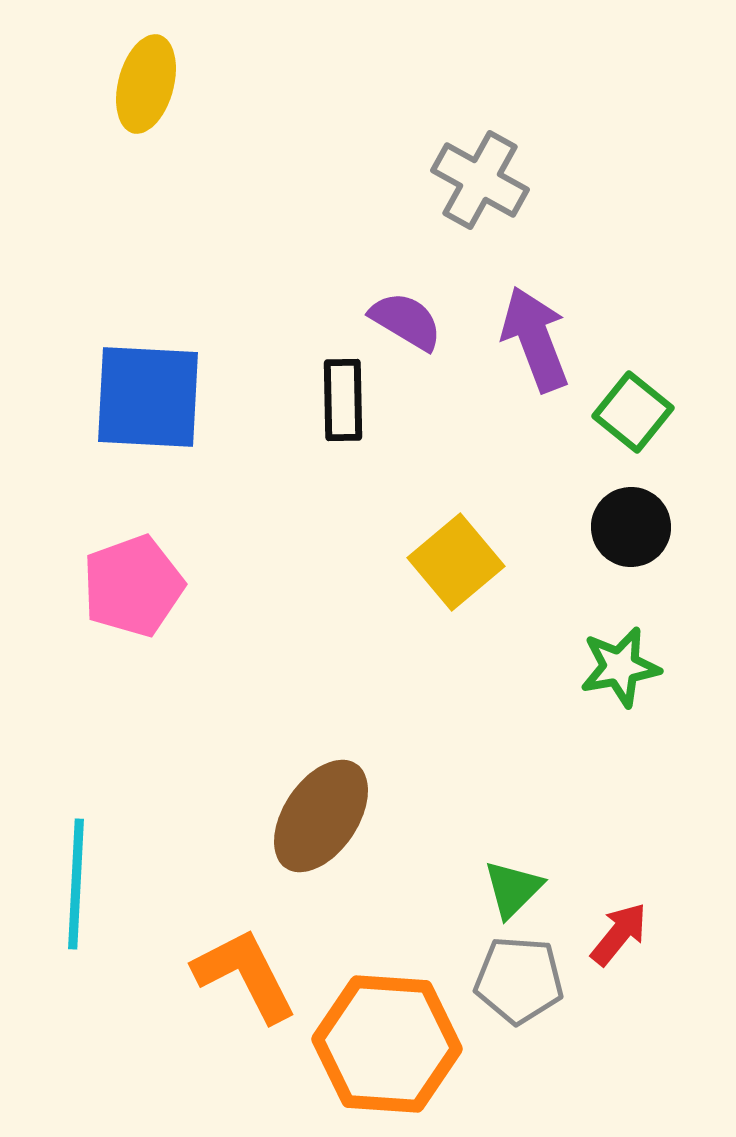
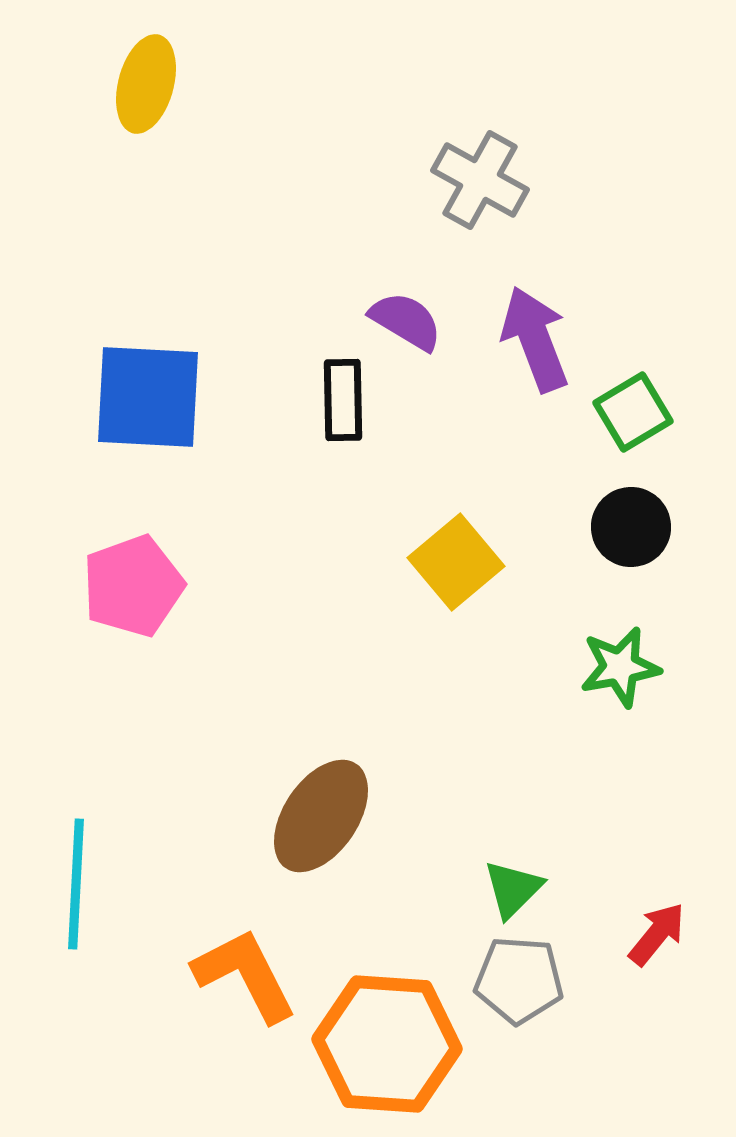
green square: rotated 20 degrees clockwise
red arrow: moved 38 px right
